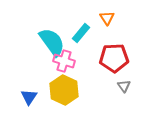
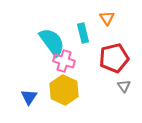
cyan rectangle: moved 2 px right; rotated 54 degrees counterclockwise
red pentagon: rotated 12 degrees counterclockwise
